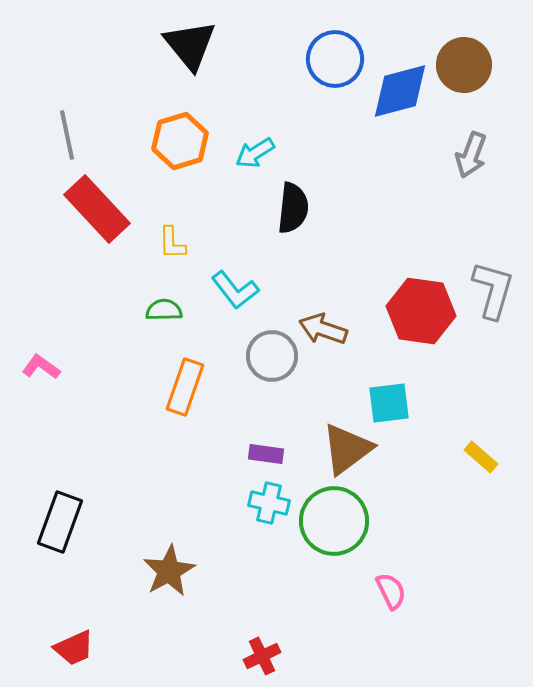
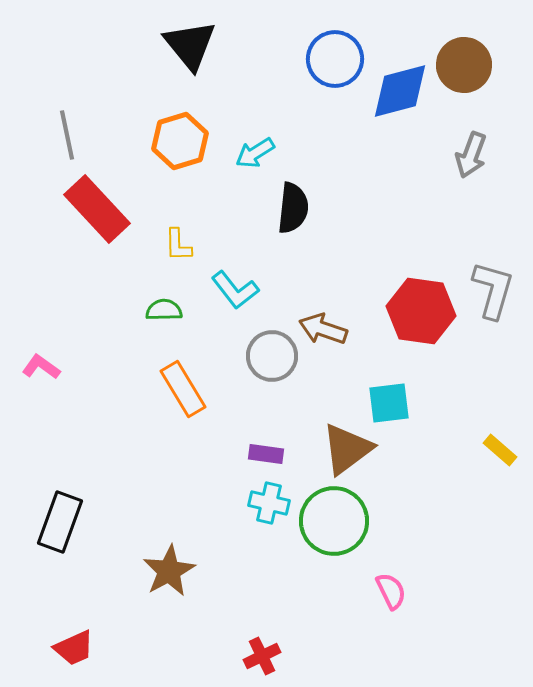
yellow L-shape: moved 6 px right, 2 px down
orange rectangle: moved 2 px left, 2 px down; rotated 50 degrees counterclockwise
yellow rectangle: moved 19 px right, 7 px up
